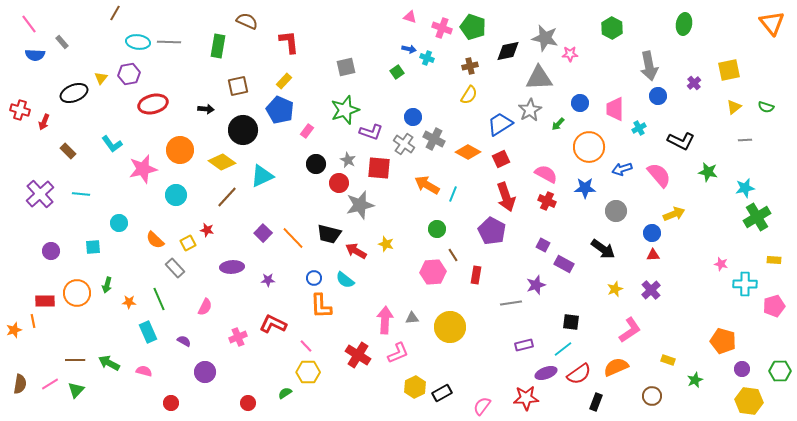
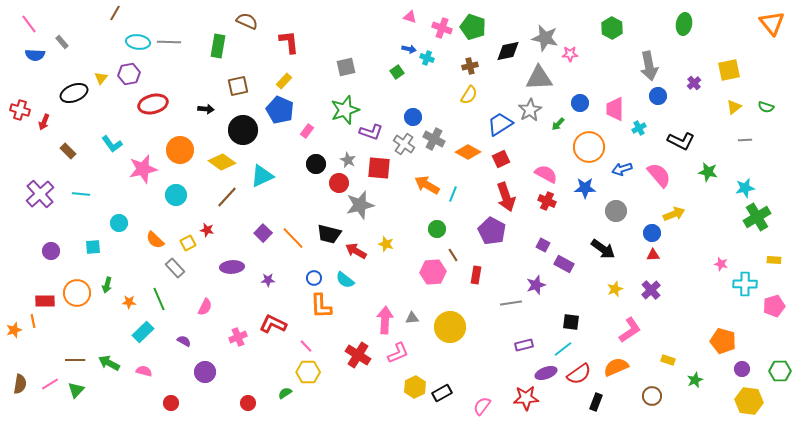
cyan rectangle at (148, 332): moved 5 px left; rotated 70 degrees clockwise
